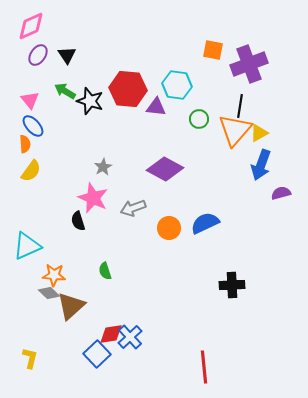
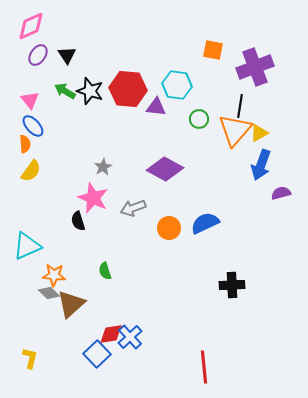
purple cross: moved 6 px right, 3 px down
black star: moved 10 px up
brown triangle: moved 2 px up
